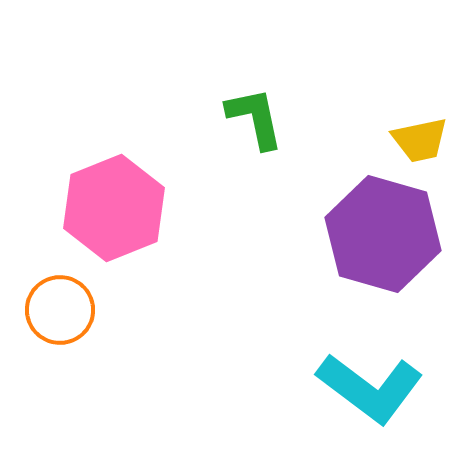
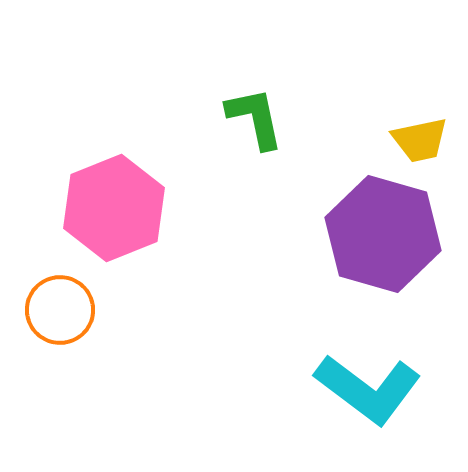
cyan L-shape: moved 2 px left, 1 px down
